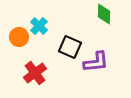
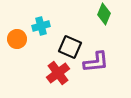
green diamond: rotated 20 degrees clockwise
cyan cross: moved 2 px right; rotated 30 degrees clockwise
orange circle: moved 2 px left, 2 px down
red cross: moved 23 px right
